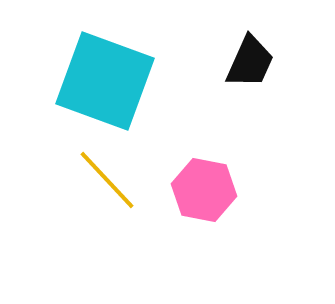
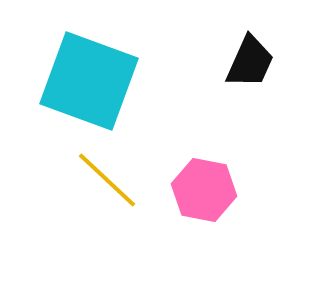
cyan square: moved 16 px left
yellow line: rotated 4 degrees counterclockwise
